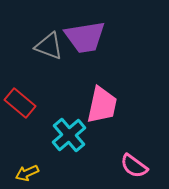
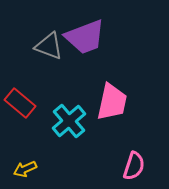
purple trapezoid: rotated 12 degrees counterclockwise
pink trapezoid: moved 10 px right, 3 px up
cyan cross: moved 14 px up
pink semicircle: rotated 108 degrees counterclockwise
yellow arrow: moved 2 px left, 4 px up
